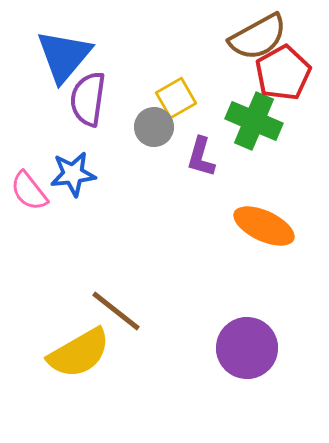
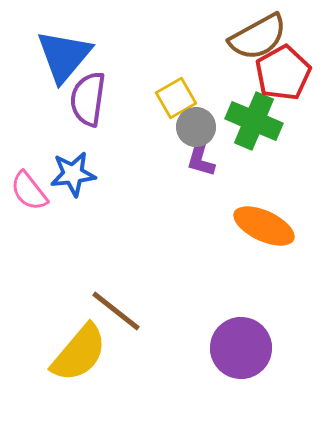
gray circle: moved 42 px right
purple circle: moved 6 px left
yellow semicircle: rotated 20 degrees counterclockwise
